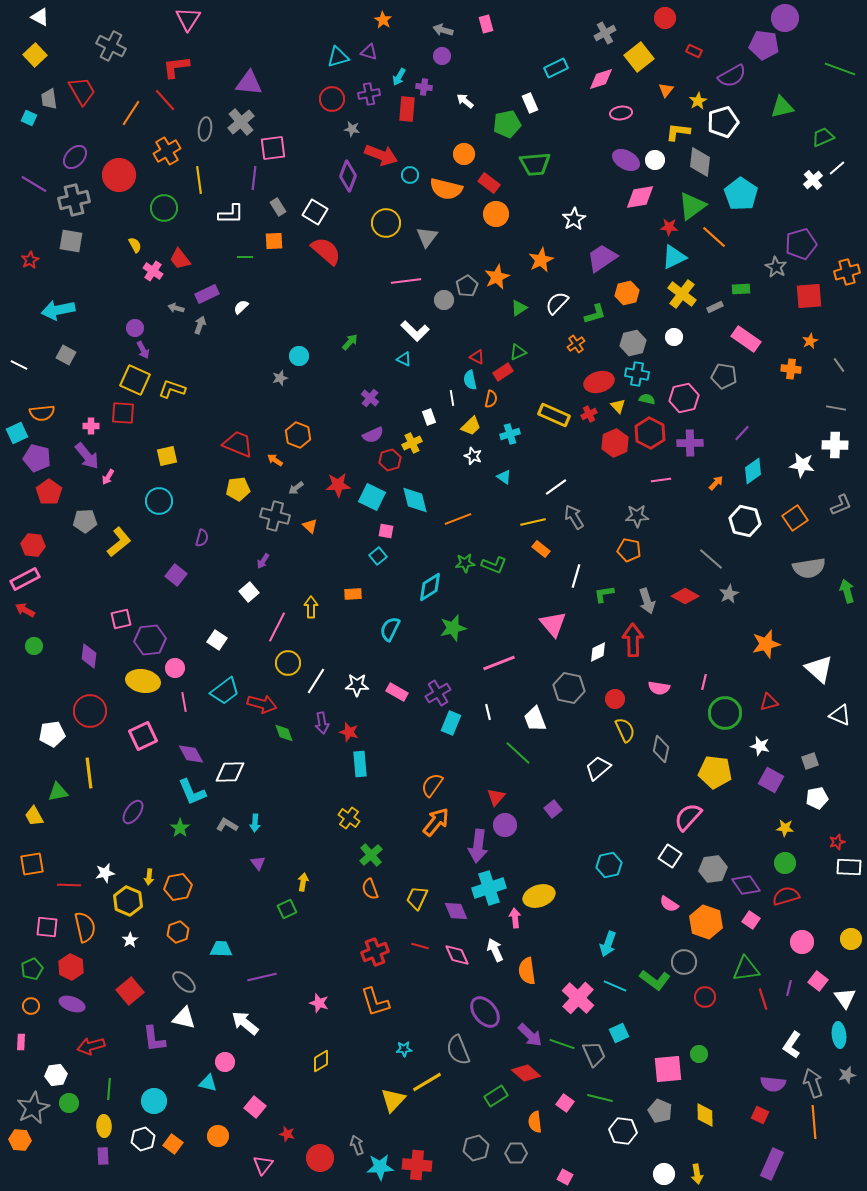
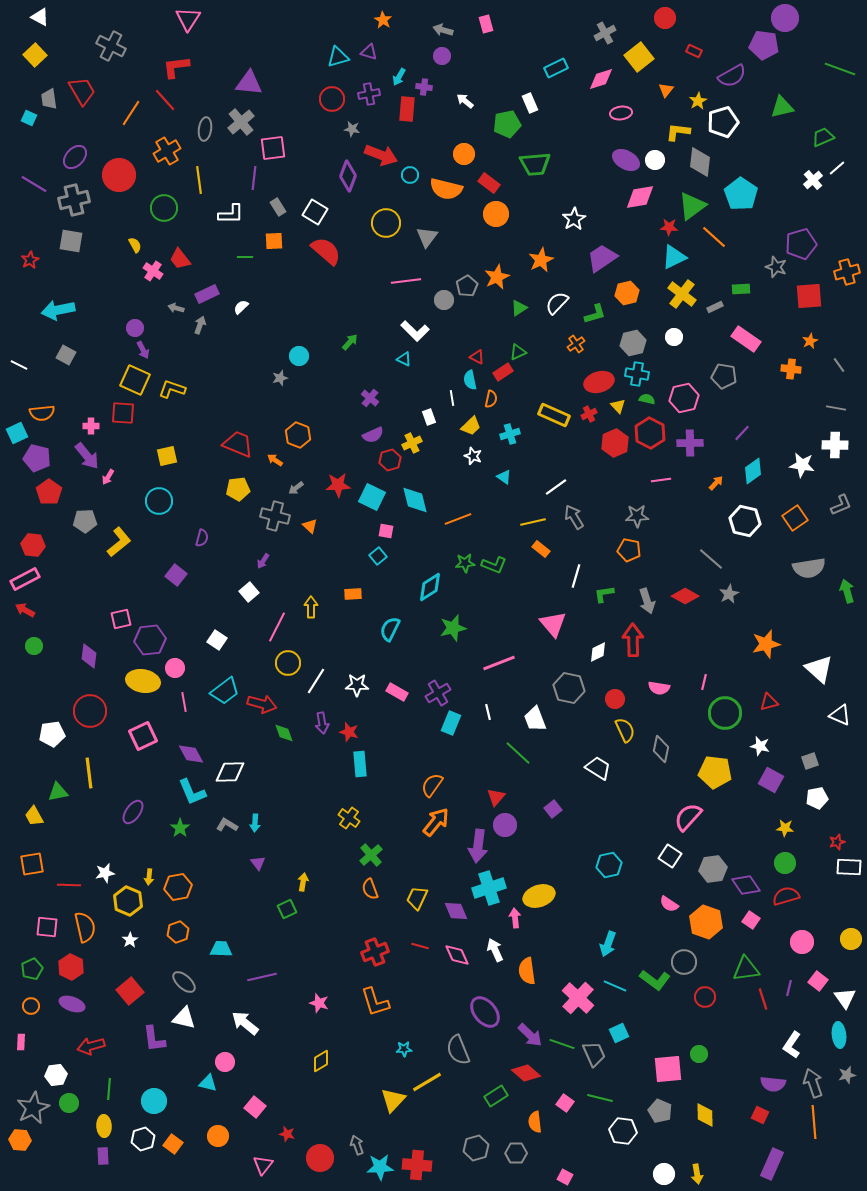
gray star at (776, 267): rotated 10 degrees counterclockwise
white trapezoid at (598, 768): rotated 72 degrees clockwise
